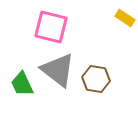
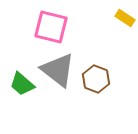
brown hexagon: rotated 12 degrees clockwise
green trapezoid: rotated 24 degrees counterclockwise
